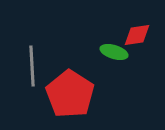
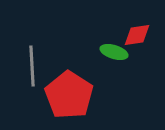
red pentagon: moved 1 px left, 1 px down
